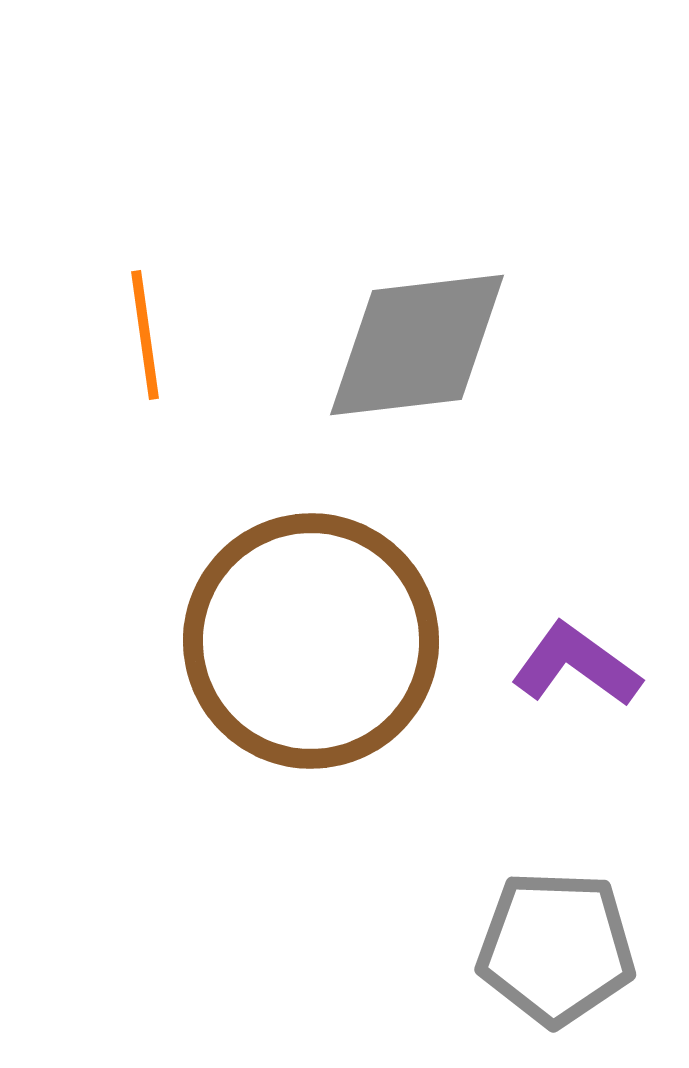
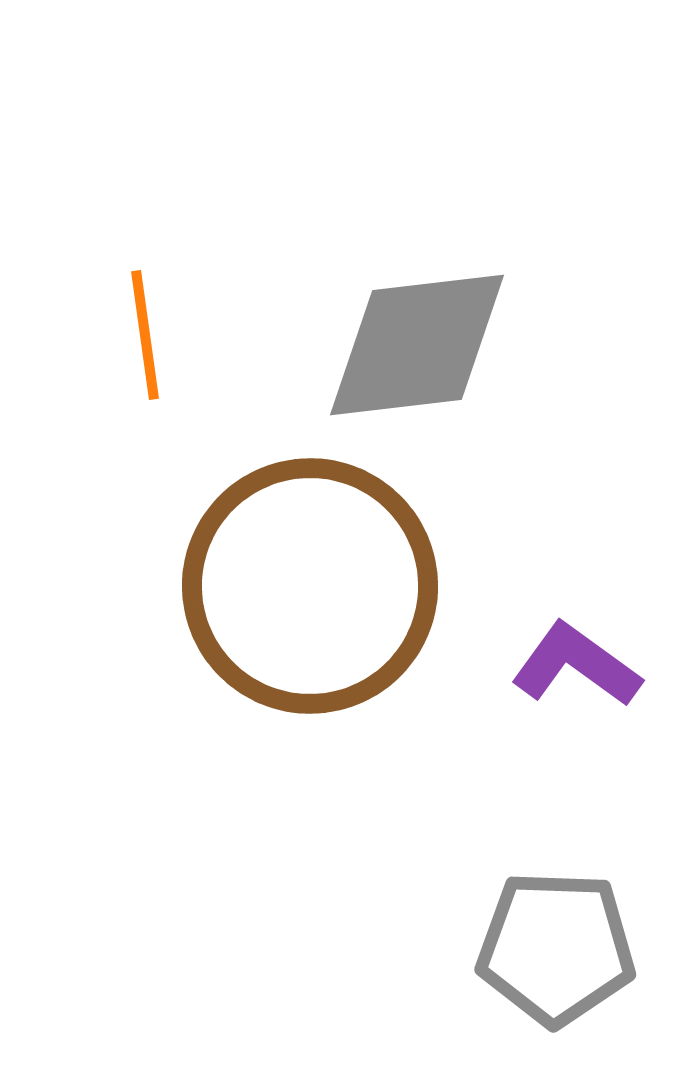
brown circle: moved 1 px left, 55 px up
